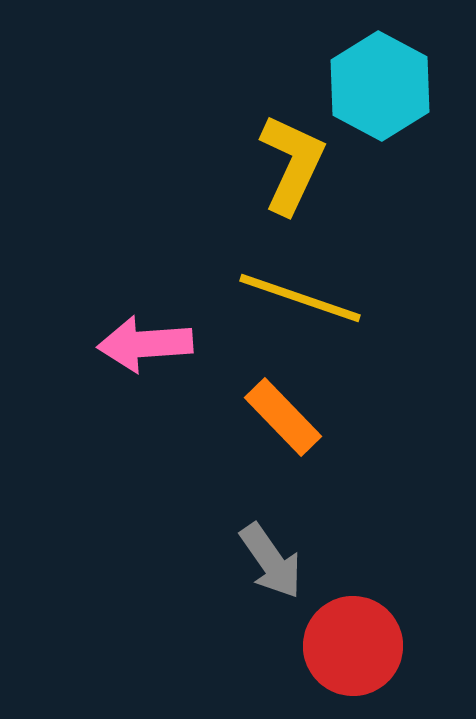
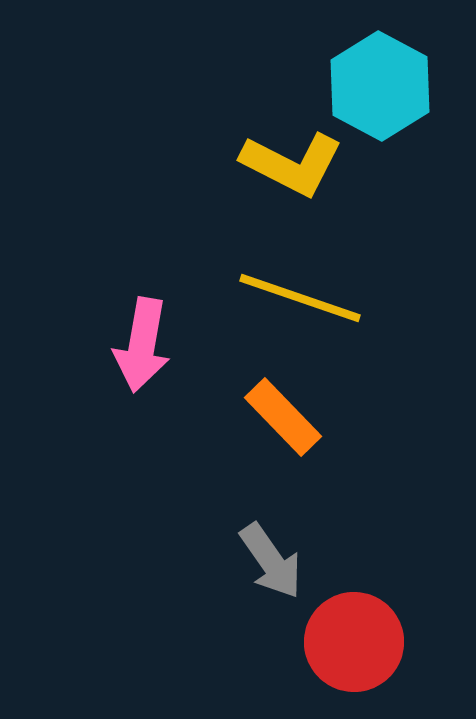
yellow L-shape: rotated 92 degrees clockwise
pink arrow: moved 3 px left, 1 px down; rotated 76 degrees counterclockwise
red circle: moved 1 px right, 4 px up
